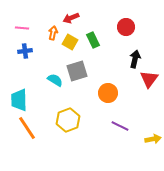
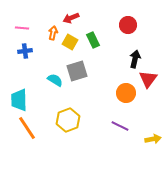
red circle: moved 2 px right, 2 px up
red triangle: moved 1 px left
orange circle: moved 18 px right
